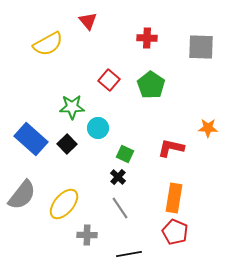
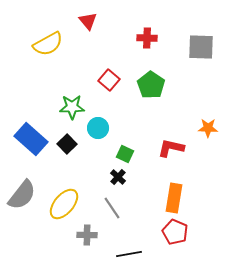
gray line: moved 8 px left
